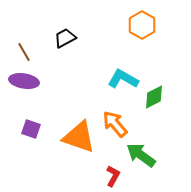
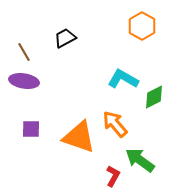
orange hexagon: moved 1 px down
purple square: rotated 18 degrees counterclockwise
green arrow: moved 1 px left, 5 px down
